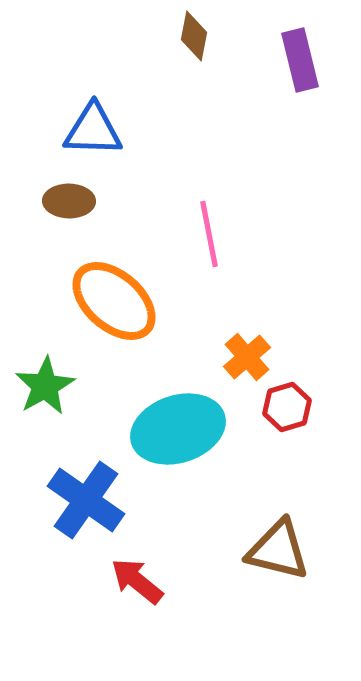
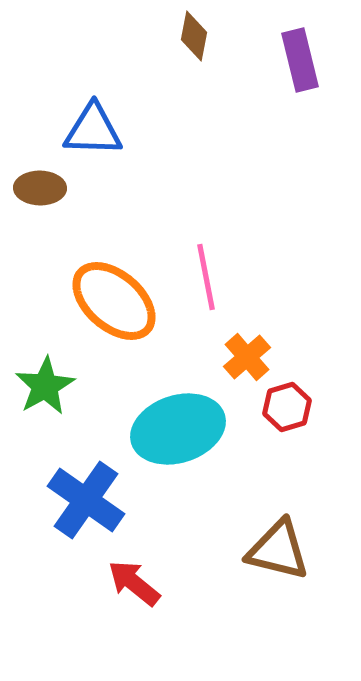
brown ellipse: moved 29 px left, 13 px up
pink line: moved 3 px left, 43 px down
red arrow: moved 3 px left, 2 px down
